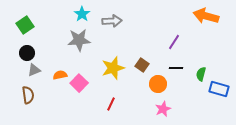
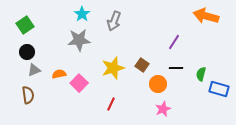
gray arrow: moved 2 px right; rotated 114 degrees clockwise
black circle: moved 1 px up
orange semicircle: moved 1 px left, 1 px up
